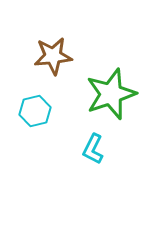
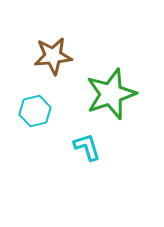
cyan L-shape: moved 6 px left, 2 px up; rotated 136 degrees clockwise
